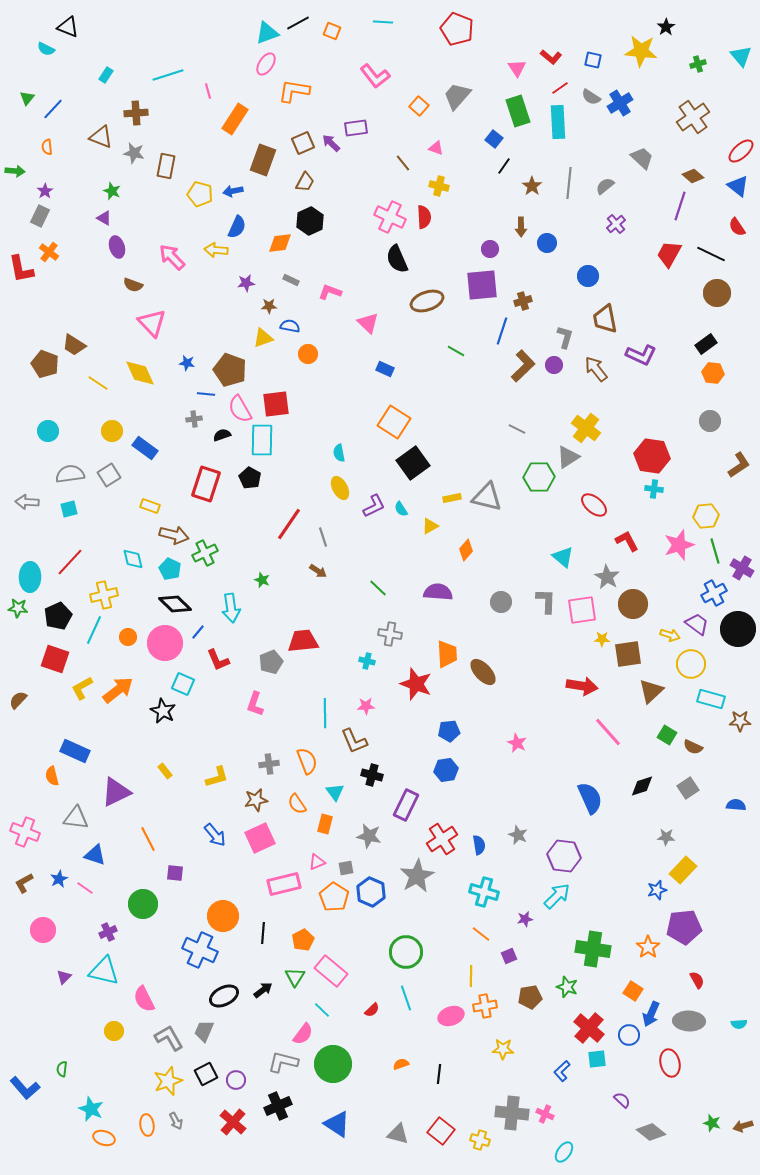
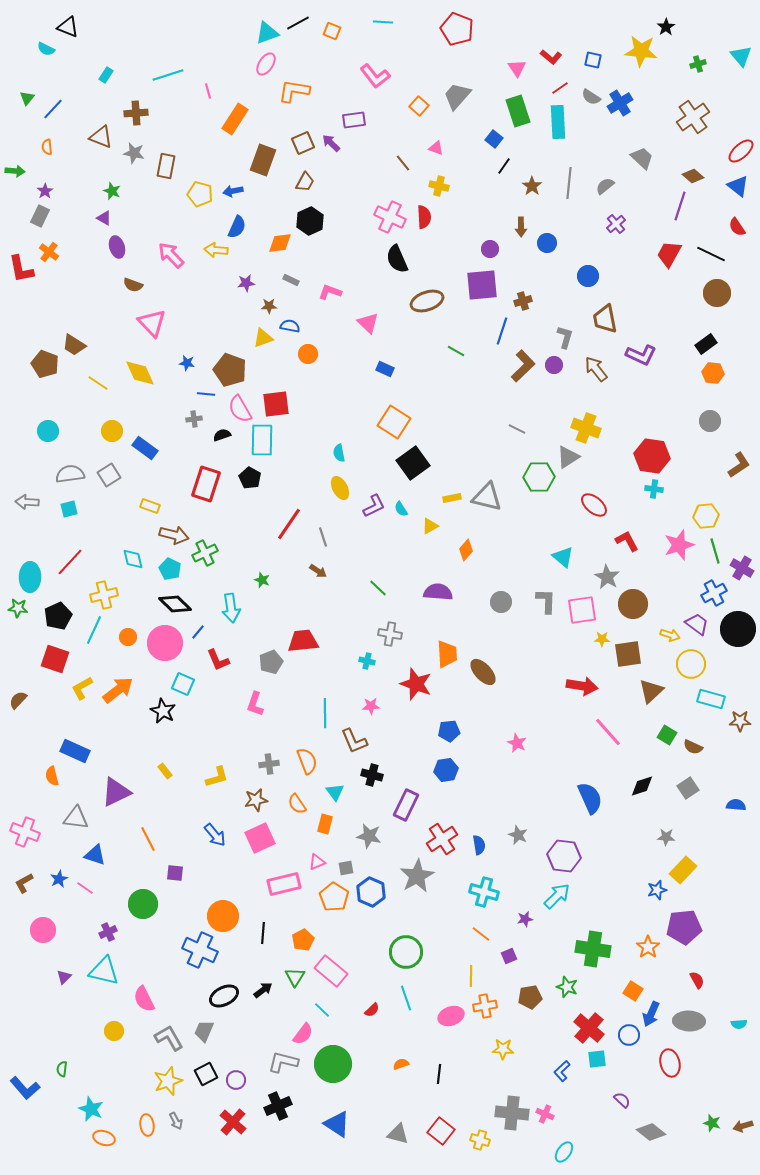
purple rectangle at (356, 128): moved 2 px left, 8 px up
pink arrow at (172, 257): moved 1 px left, 2 px up
yellow cross at (586, 428): rotated 16 degrees counterclockwise
pink star at (366, 706): moved 5 px right
